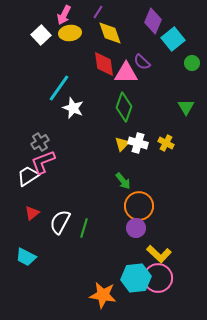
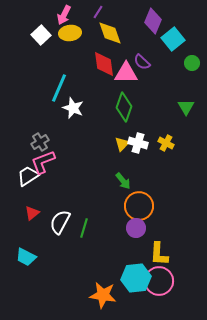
cyan line: rotated 12 degrees counterclockwise
yellow L-shape: rotated 50 degrees clockwise
pink circle: moved 1 px right, 3 px down
